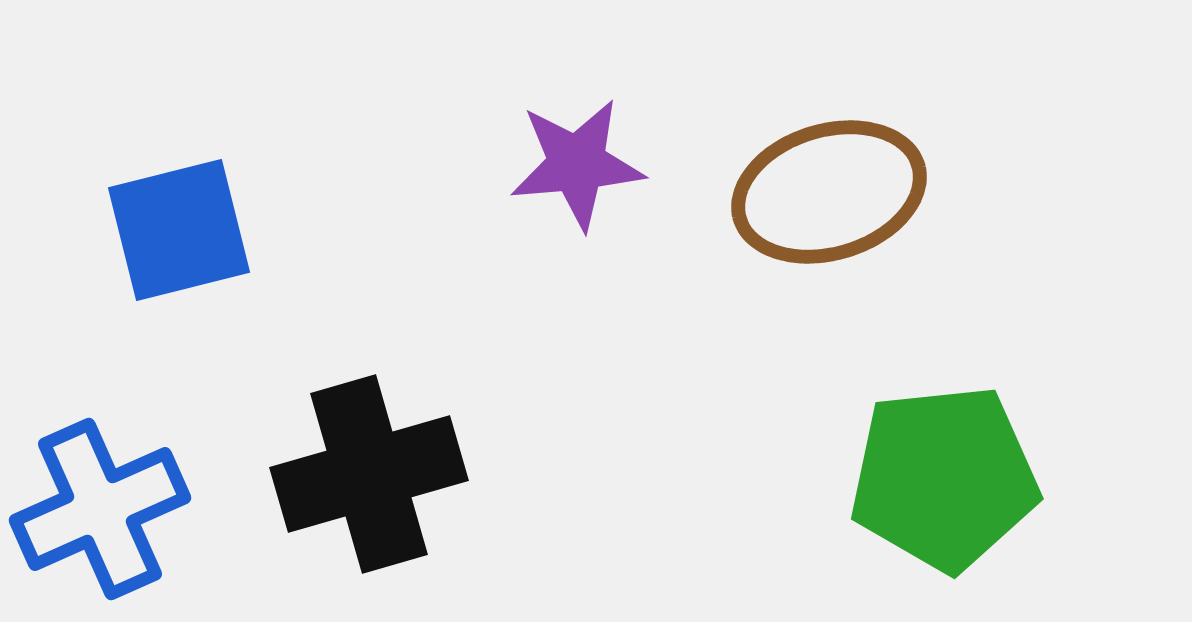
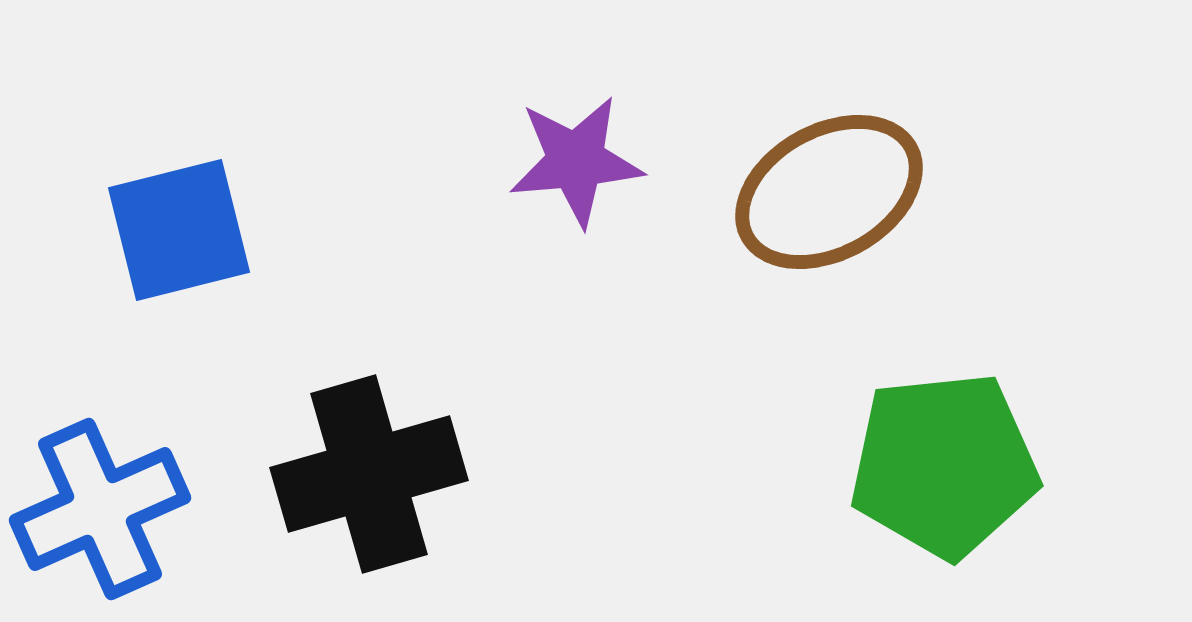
purple star: moved 1 px left, 3 px up
brown ellipse: rotated 12 degrees counterclockwise
green pentagon: moved 13 px up
